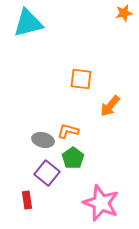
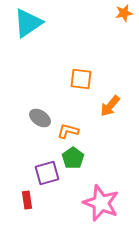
cyan triangle: rotated 20 degrees counterclockwise
gray ellipse: moved 3 px left, 22 px up; rotated 20 degrees clockwise
purple square: rotated 35 degrees clockwise
